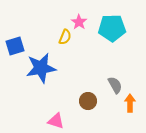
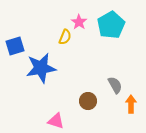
cyan pentagon: moved 1 px left, 3 px up; rotated 28 degrees counterclockwise
orange arrow: moved 1 px right, 1 px down
